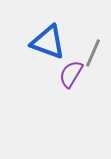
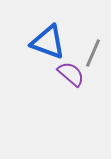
purple semicircle: rotated 100 degrees clockwise
